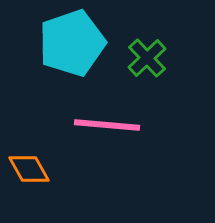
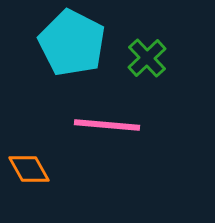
cyan pentagon: rotated 26 degrees counterclockwise
